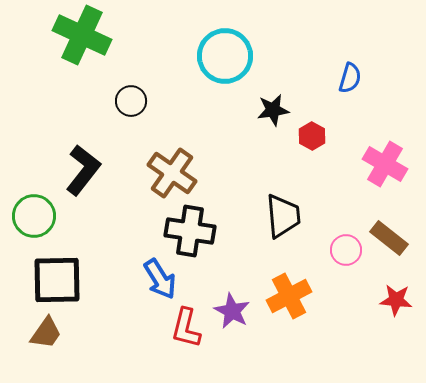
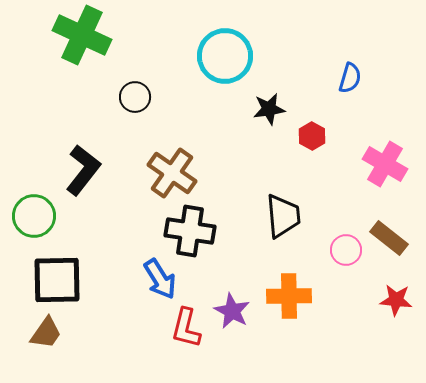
black circle: moved 4 px right, 4 px up
black star: moved 4 px left, 1 px up
orange cross: rotated 27 degrees clockwise
